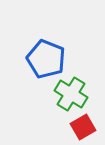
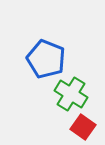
red square: rotated 25 degrees counterclockwise
